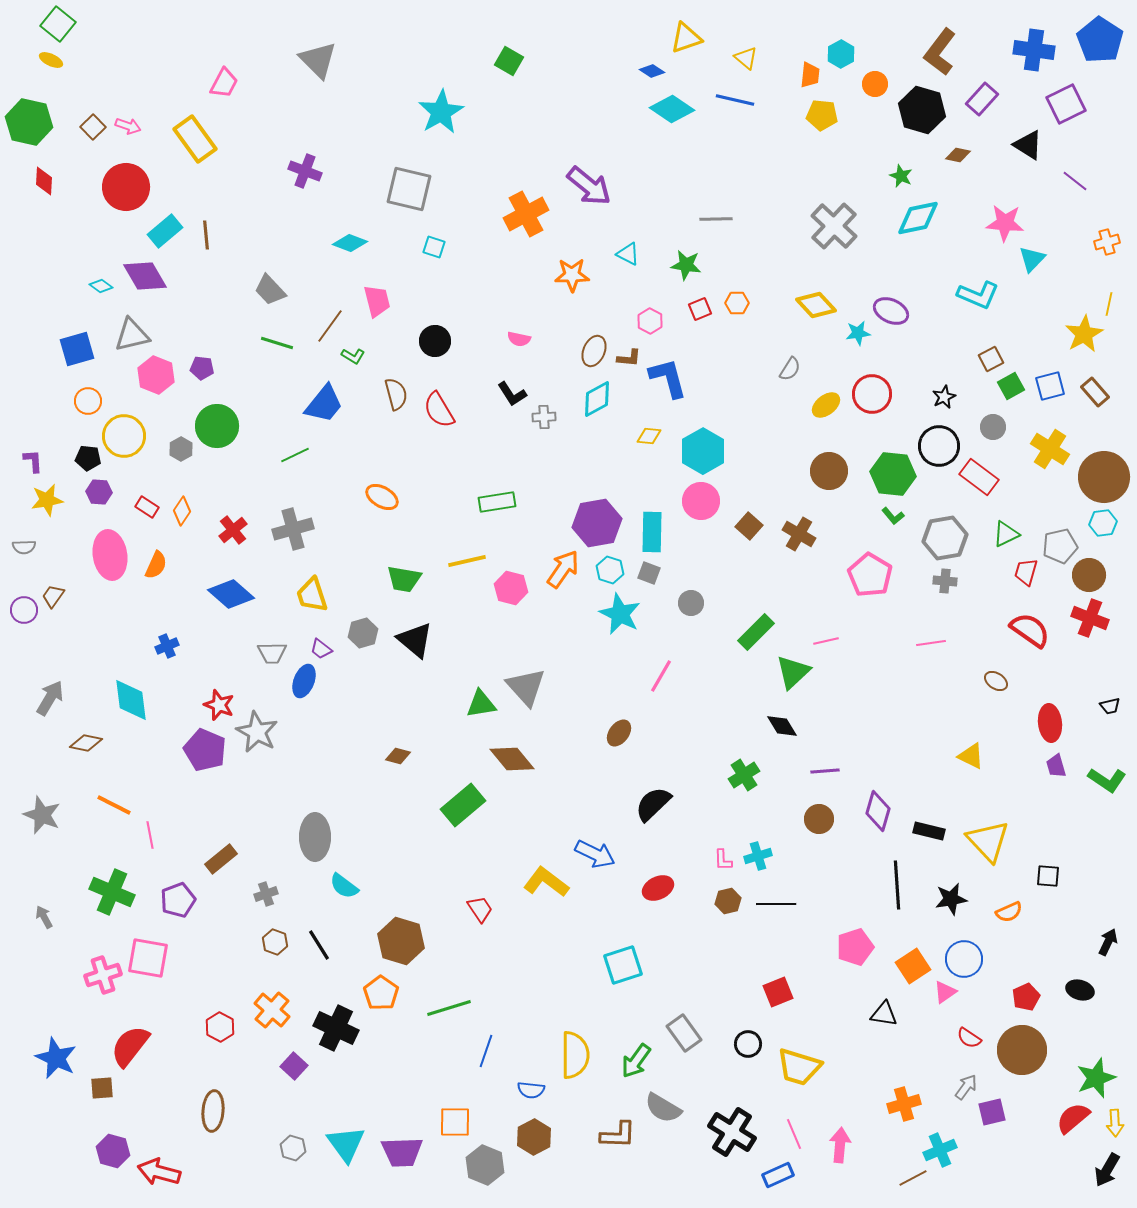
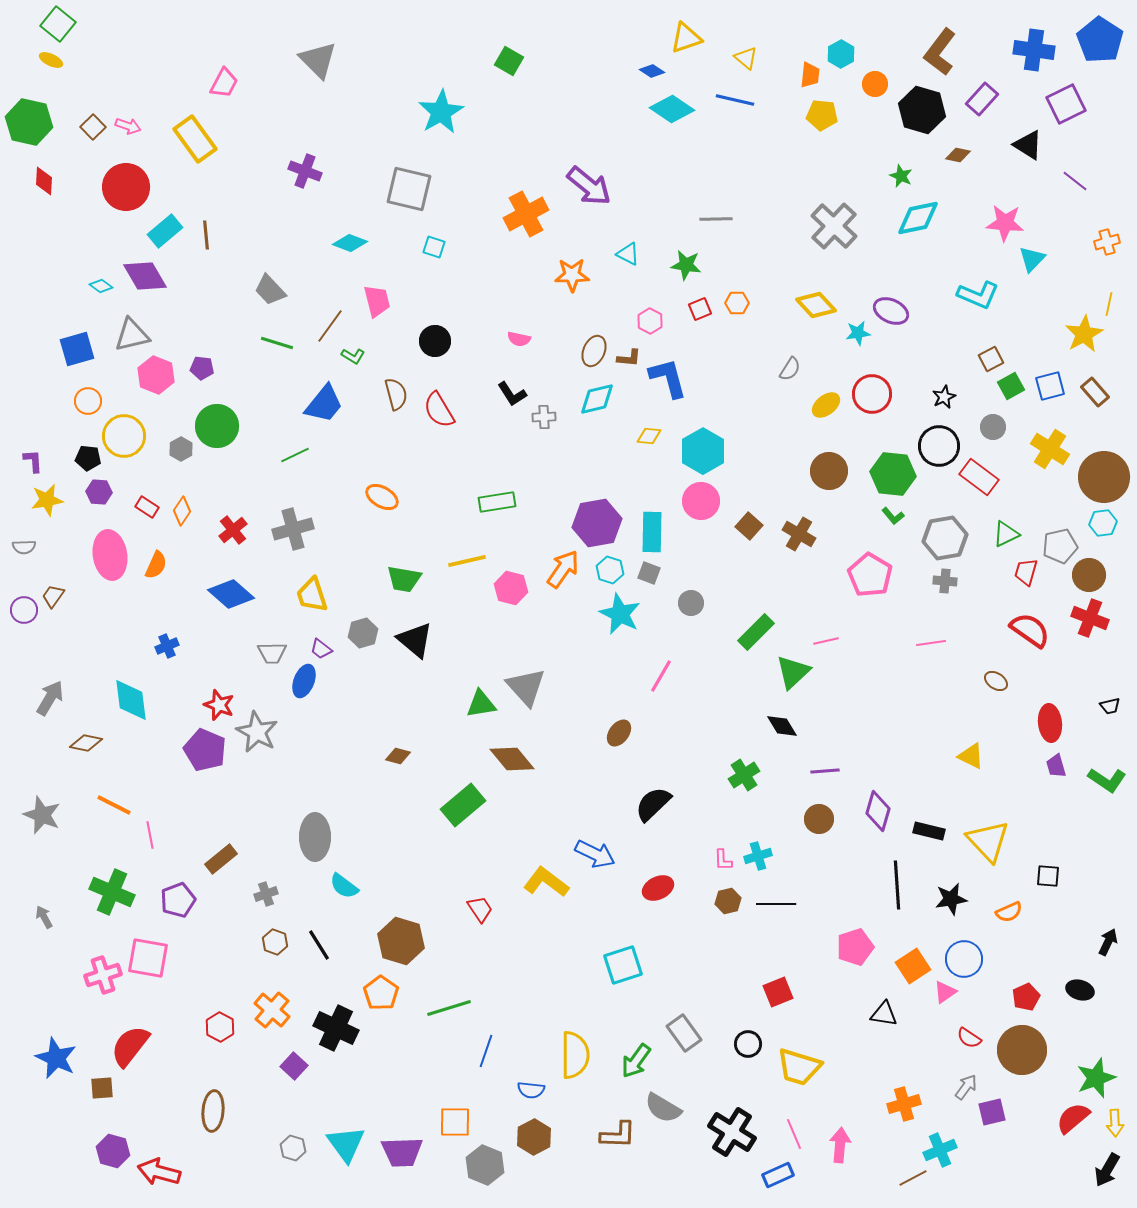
cyan diamond at (597, 399): rotated 15 degrees clockwise
